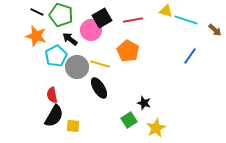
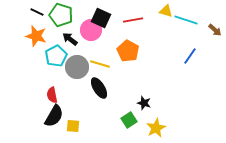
black square: moved 1 px left; rotated 36 degrees counterclockwise
